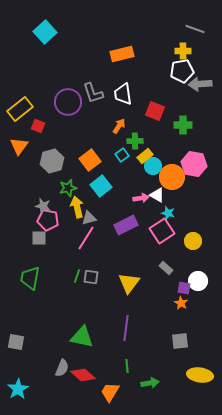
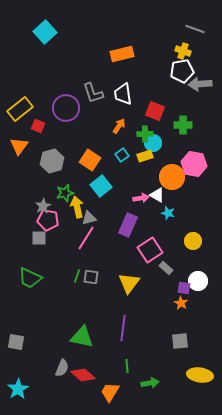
yellow cross at (183, 51): rotated 21 degrees clockwise
purple circle at (68, 102): moved 2 px left, 6 px down
green cross at (135, 141): moved 10 px right, 7 px up
yellow rectangle at (145, 156): rotated 21 degrees clockwise
orange square at (90, 160): rotated 20 degrees counterclockwise
cyan circle at (153, 166): moved 23 px up
green star at (68, 188): moved 3 px left, 5 px down
gray star at (43, 206): rotated 28 degrees clockwise
purple rectangle at (126, 225): moved 2 px right; rotated 40 degrees counterclockwise
pink square at (162, 231): moved 12 px left, 19 px down
green trapezoid at (30, 278): rotated 75 degrees counterclockwise
purple line at (126, 328): moved 3 px left
